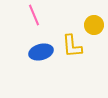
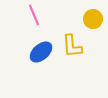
yellow circle: moved 1 px left, 6 px up
blue ellipse: rotated 25 degrees counterclockwise
